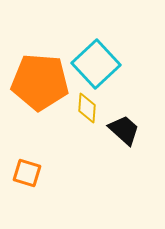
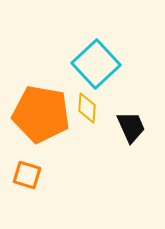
orange pentagon: moved 1 px right, 32 px down; rotated 6 degrees clockwise
black trapezoid: moved 7 px right, 3 px up; rotated 24 degrees clockwise
orange square: moved 2 px down
